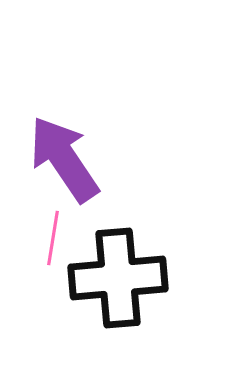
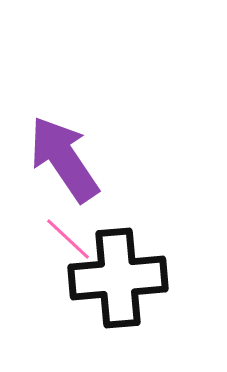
pink line: moved 15 px right, 1 px down; rotated 56 degrees counterclockwise
